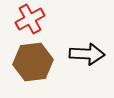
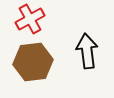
black arrow: moved 3 px up; rotated 100 degrees counterclockwise
